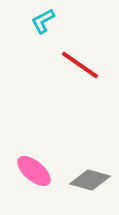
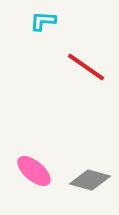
cyan L-shape: rotated 32 degrees clockwise
red line: moved 6 px right, 2 px down
